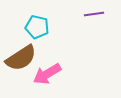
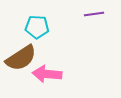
cyan pentagon: rotated 10 degrees counterclockwise
pink arrow: rotated 36 degrees clockwise
